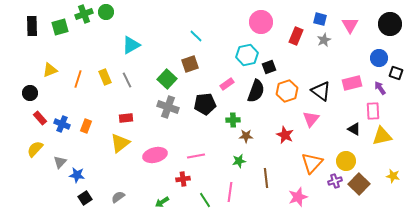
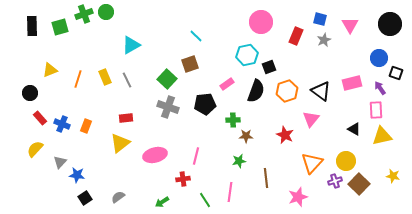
pink rectangle at (373, 111): moved 3 px right, 1 px up
pink line at (196, 156): rotated 66 degrees counterclockwise
